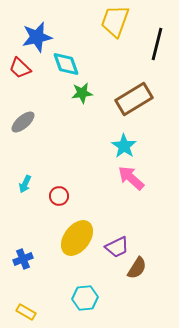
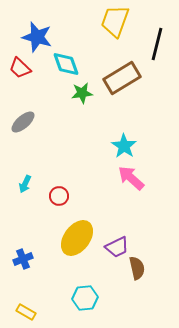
blue star: rotated 28 degrees clockwise
brown rectangle: moved 12 px left, 21 px up
brown semicircle: rotated 45 degrees counterclockwise
